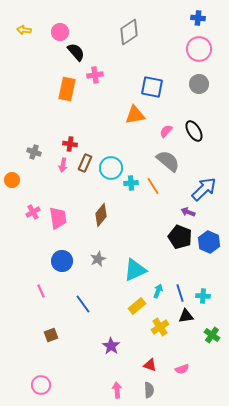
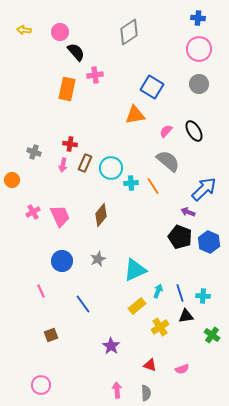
blue square at (152, 87): rotated 20 degrees clockwise
pink trapezoid at (58, 218): moved 2 px right, 2 px up; rotated 15 degrees counterclockwise
gray semicircle at (149, 390): moved 3 px left, 3 px down
